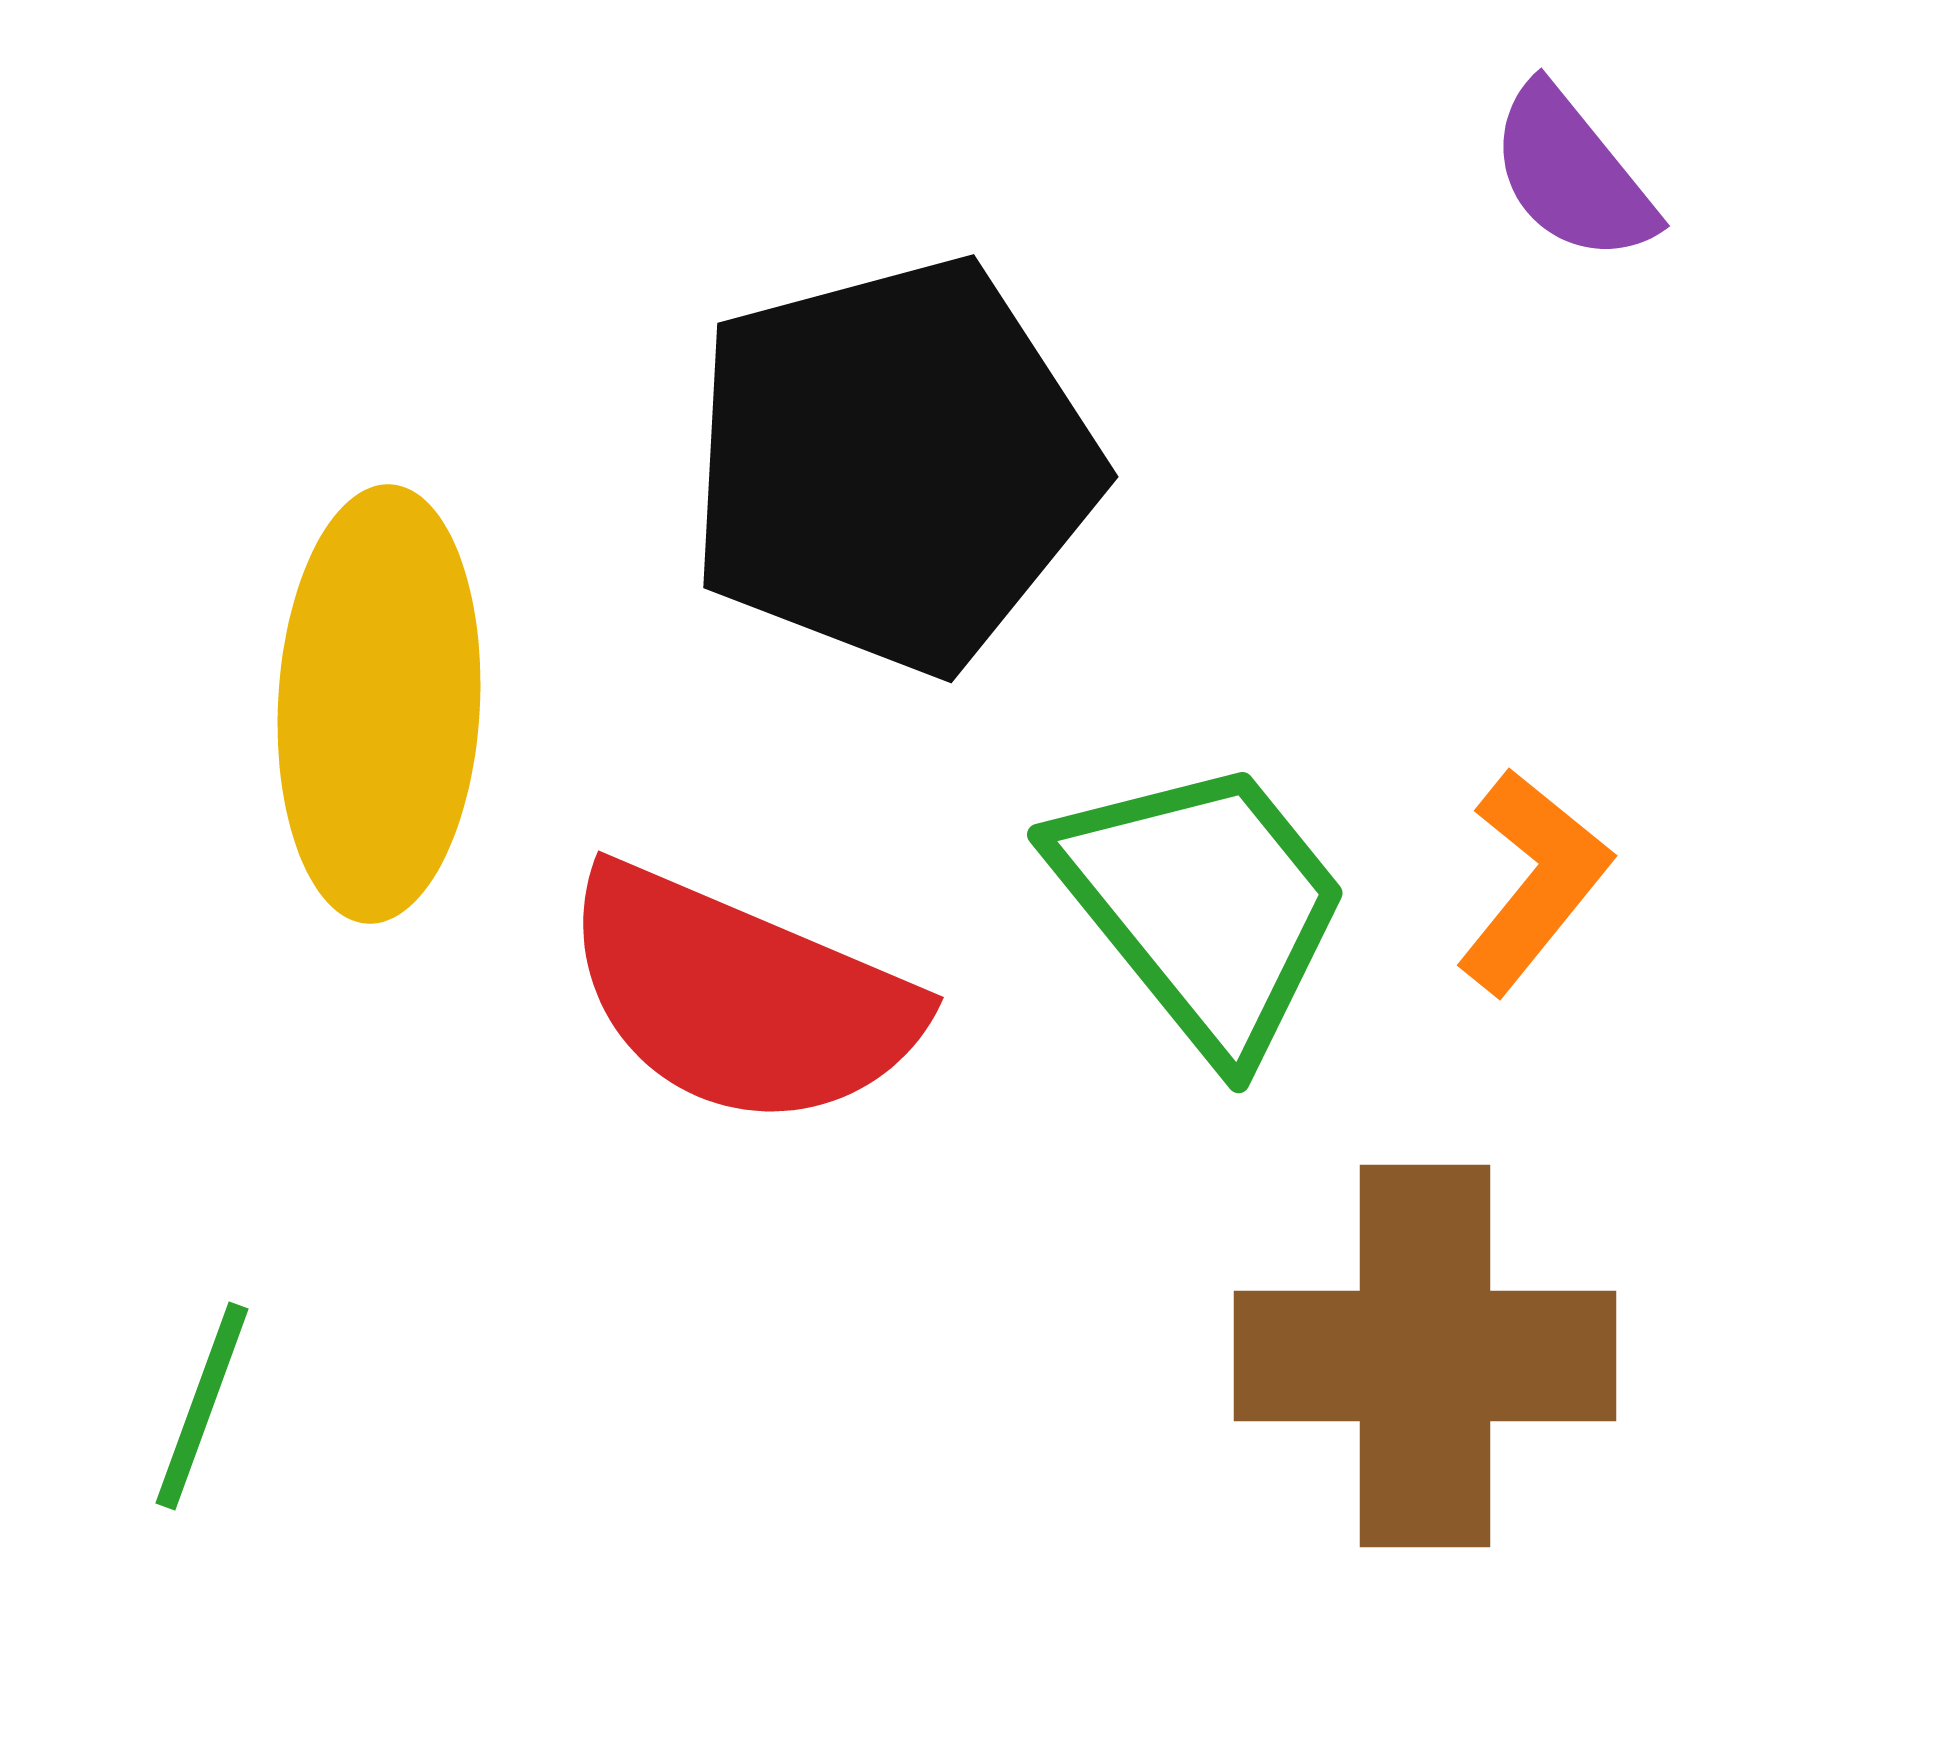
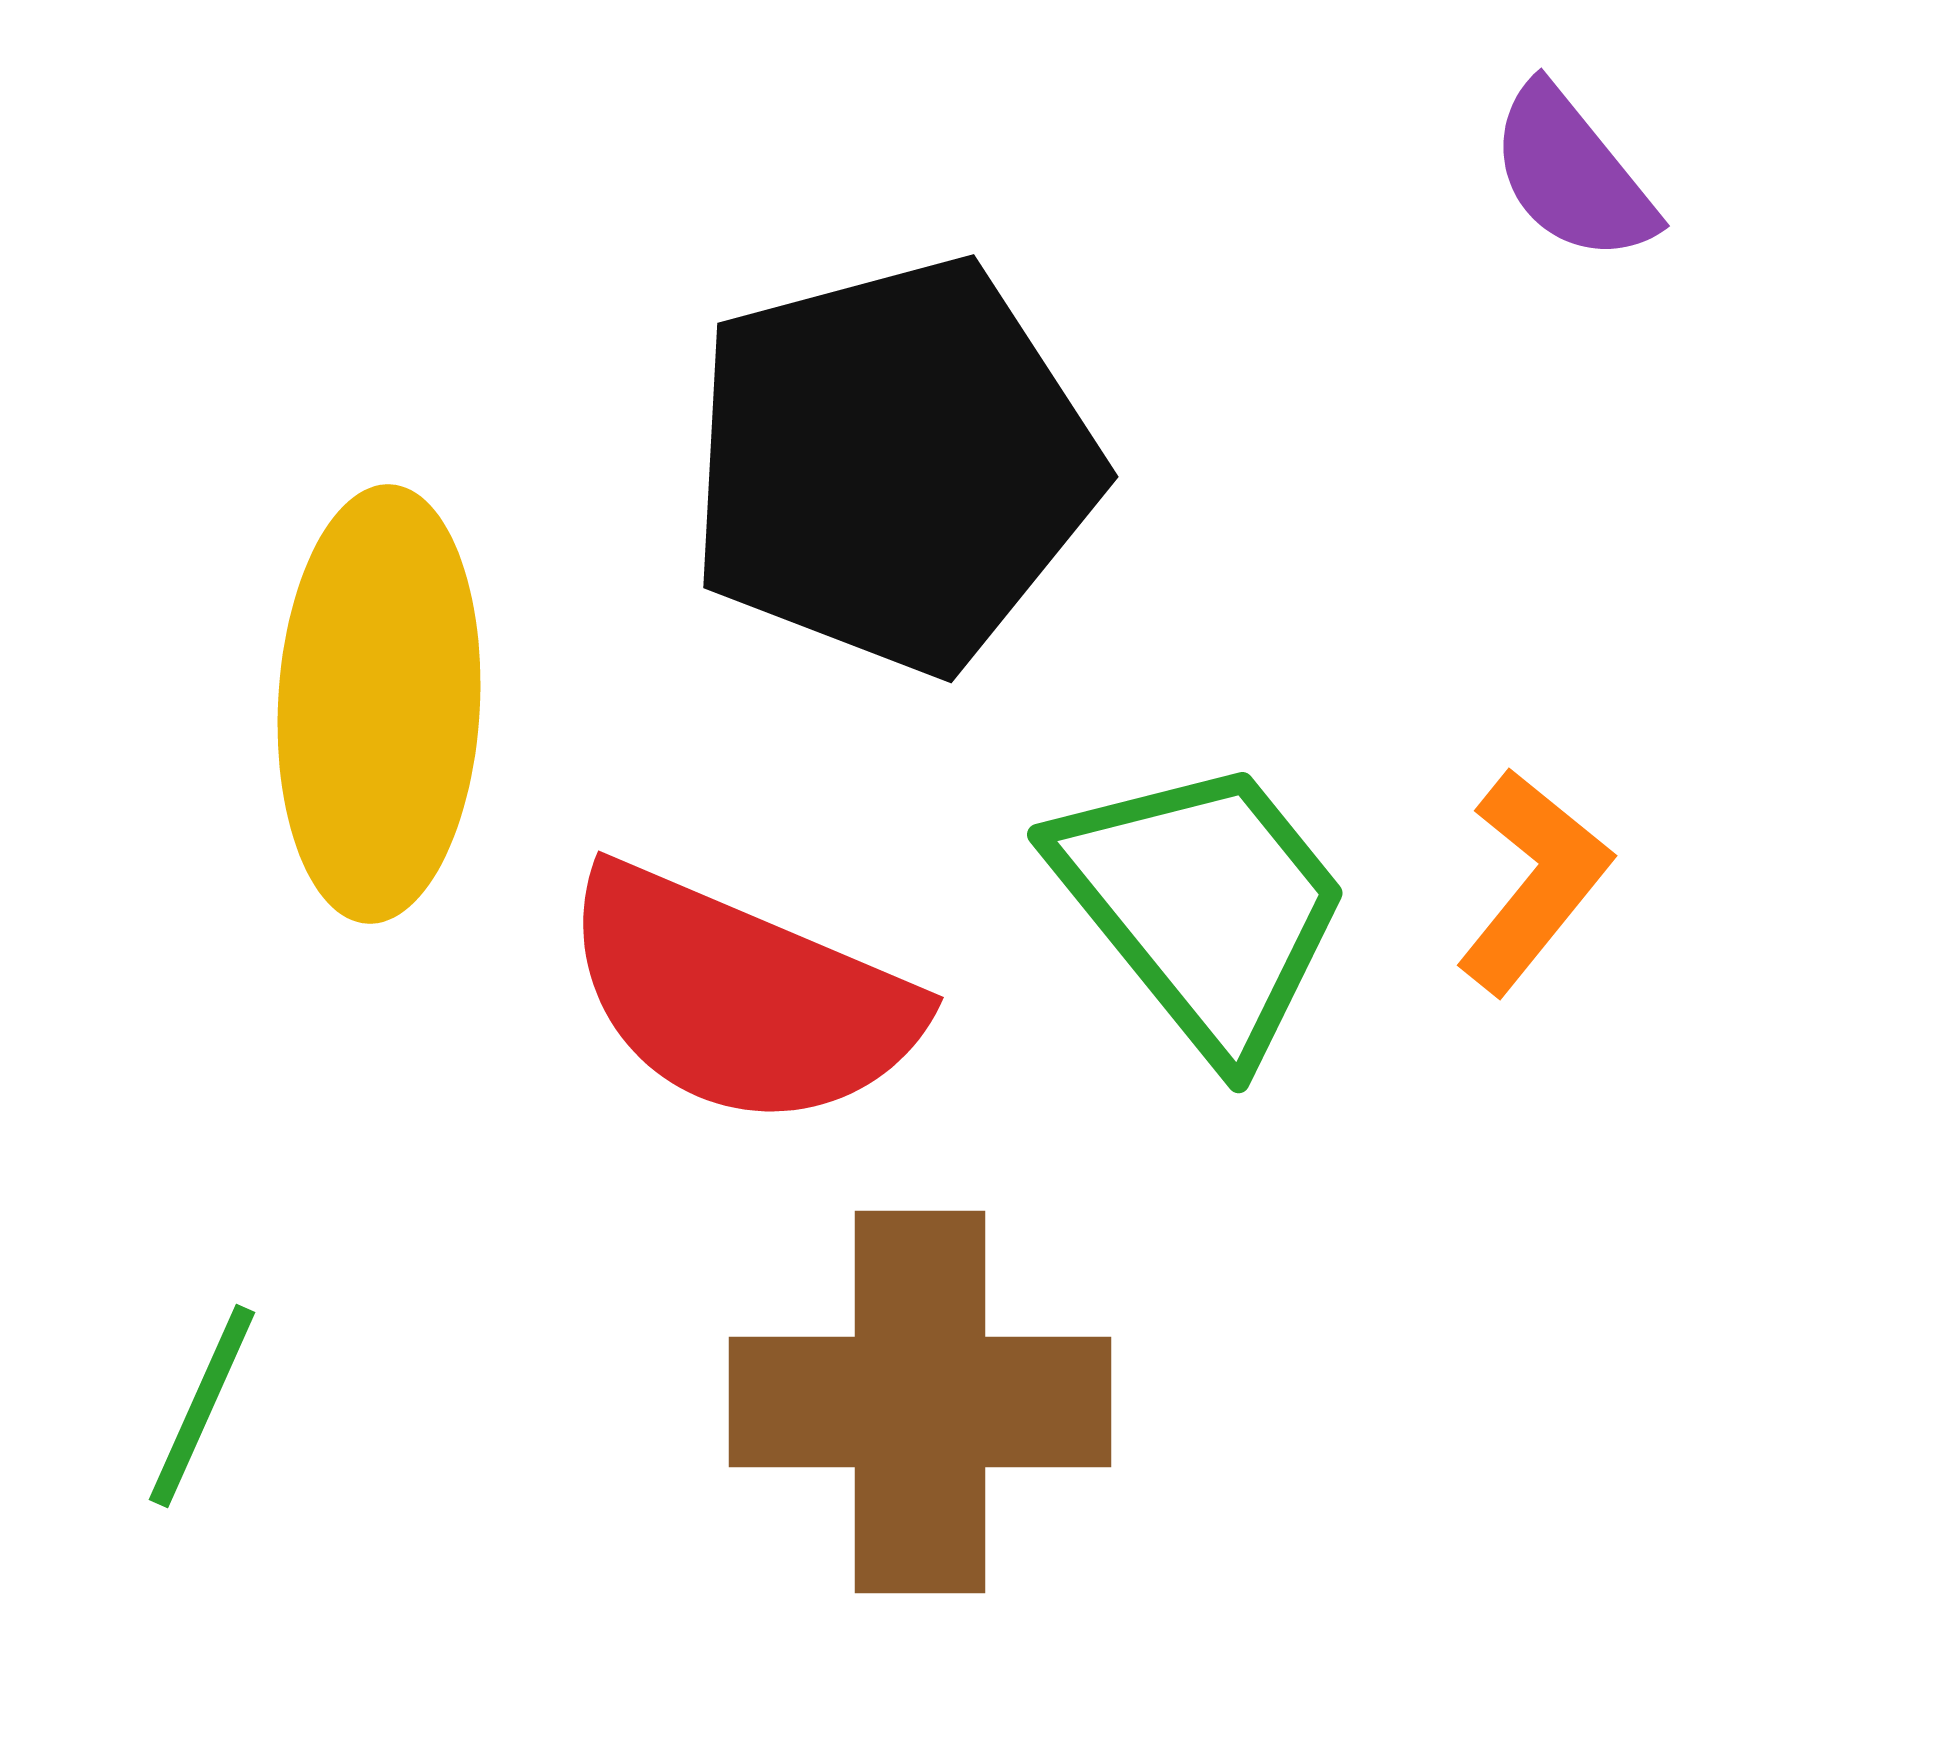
brown cross: moved 505 px left, 46 px down
green line: rotated 4 degrees clockwise
